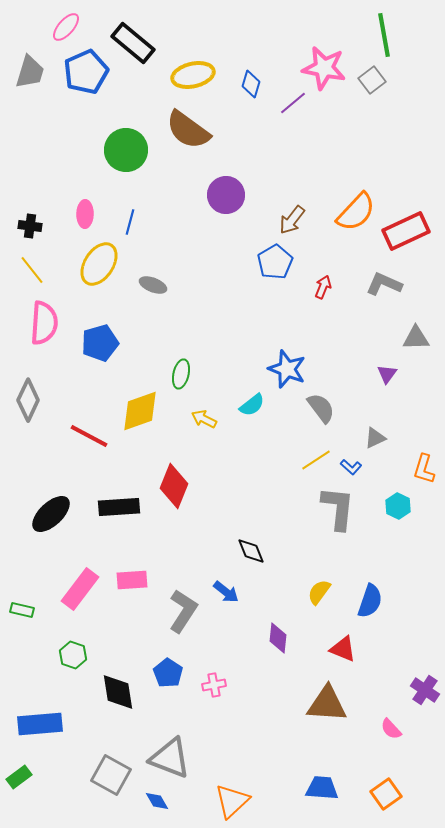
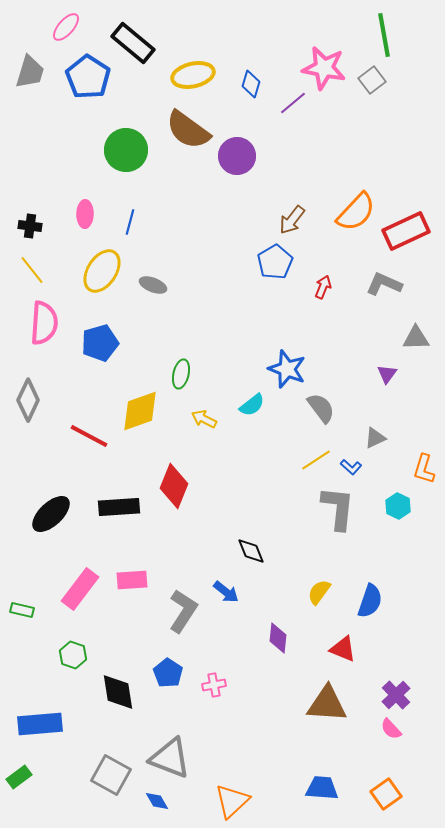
blue pentagon at (86, 72): moved 2 px right, 5 px down; rotated 15 degrees counterclockwise
purple circle at (226, 195): moved 11 px right, 39 px up
yellow ellipse at (99, 264): moved 3 px right, 7 px down
purple cross at (425, 690): moved 29 px left, 5 px down; rotated 12 degrees clockwise
